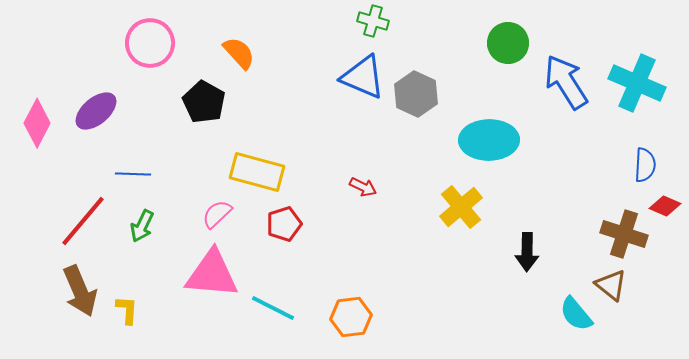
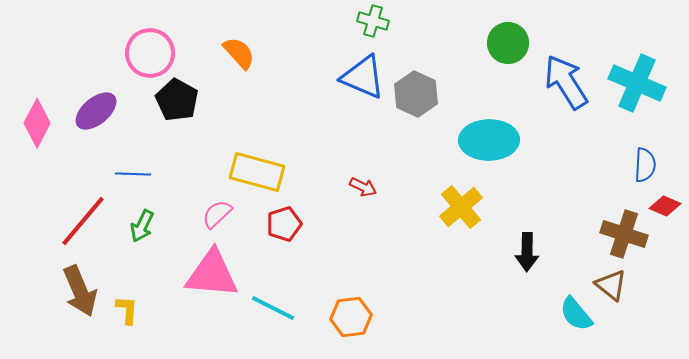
pink circle: moved 10 px down
black pentagon: moved 27 px left, 2 px up
